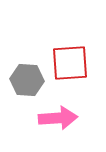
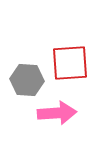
pink arrow: moved 1 px left, 5 px up
